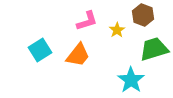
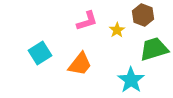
cyan square: moved 3 px down
orange trapezoid: moved 2 px right, 9 px down
